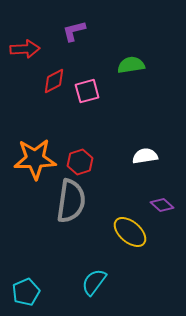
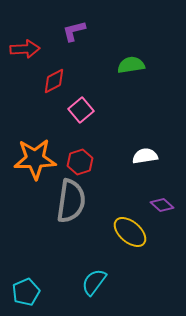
pink square: moved 6 px left, 19 px down; rotated 25 degrees counterclockwise
